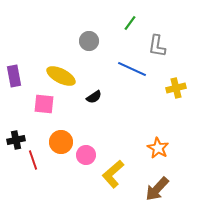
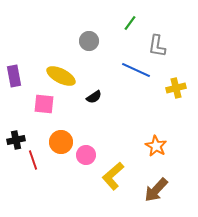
blue line: moved 4 px right, 1 px down
orange star: moved 2 px left, 2 px up
yellow L-shape: moved 2 px down
brown arrow: moved 1 px left, 1 px down
